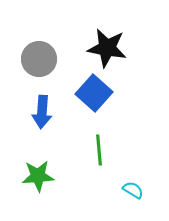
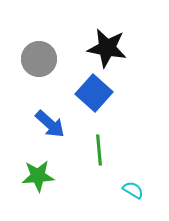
blue arrow: moved 8 px right, 12 px down; rotated 52 degrees counterclockwise
